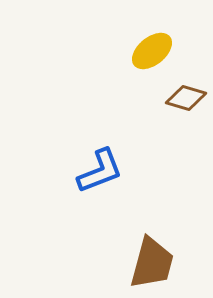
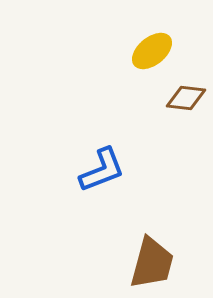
brown diamond: rotated 9 degrees counterclockwise
blue L-shape: moved 2 px right, 1 px up
